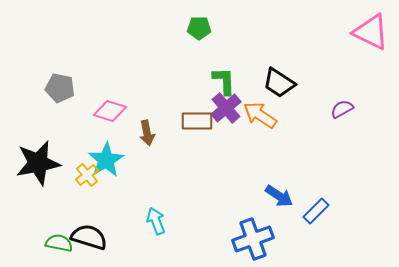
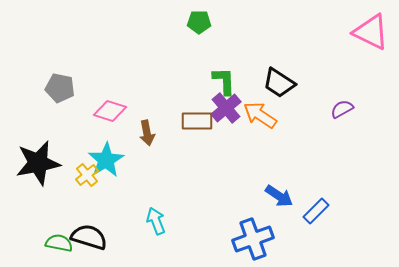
green pentagon: moved 6 px up
